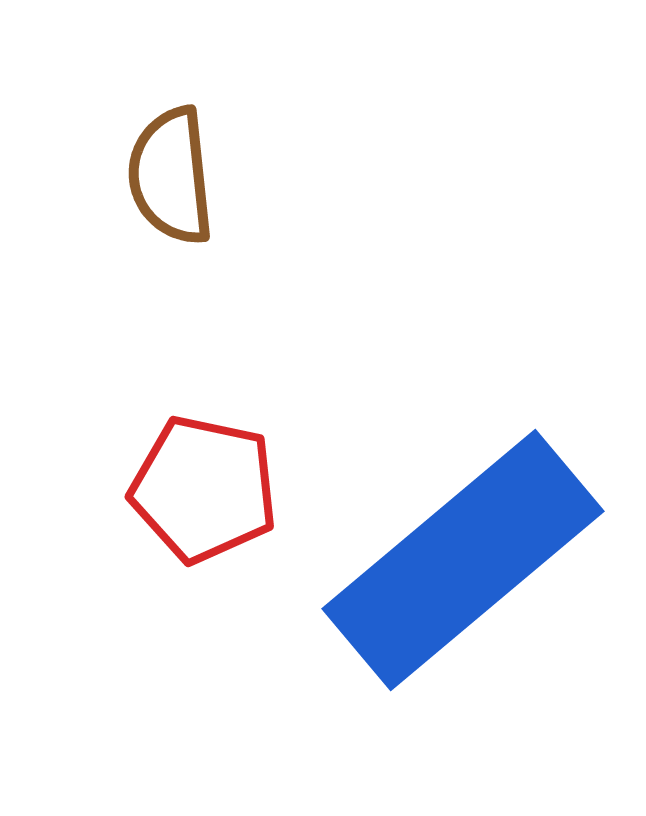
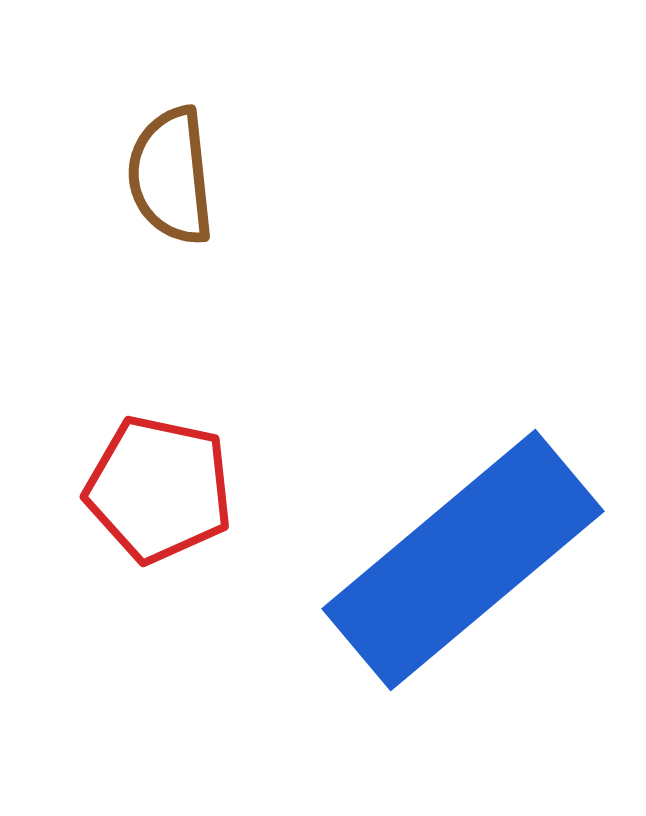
red pentagon: moved 45 px left
